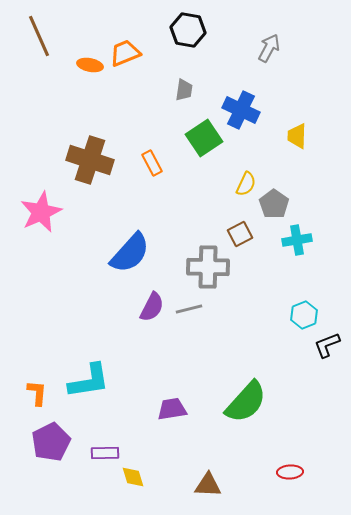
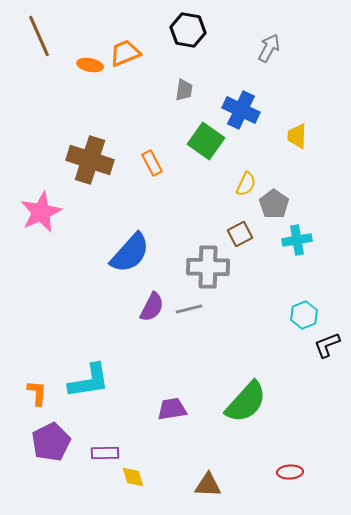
green square: moved 2 px right, 3 px down; rotated 21 degrees counterclockwise
